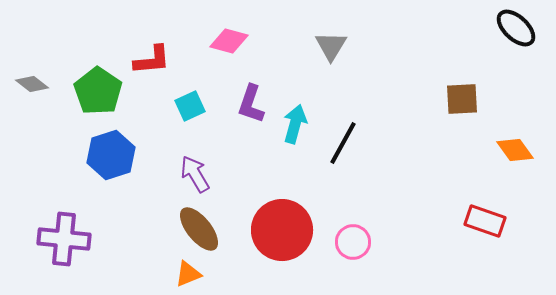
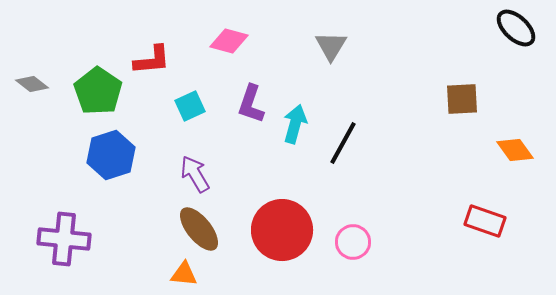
orange triangle: moved 4 px left; rotated 28 degrees clockwise
